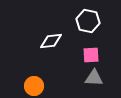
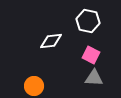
pink square: rotated 30 degrees clockwise
